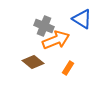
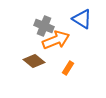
brown diamond: moved 1 px right, 1 px up
